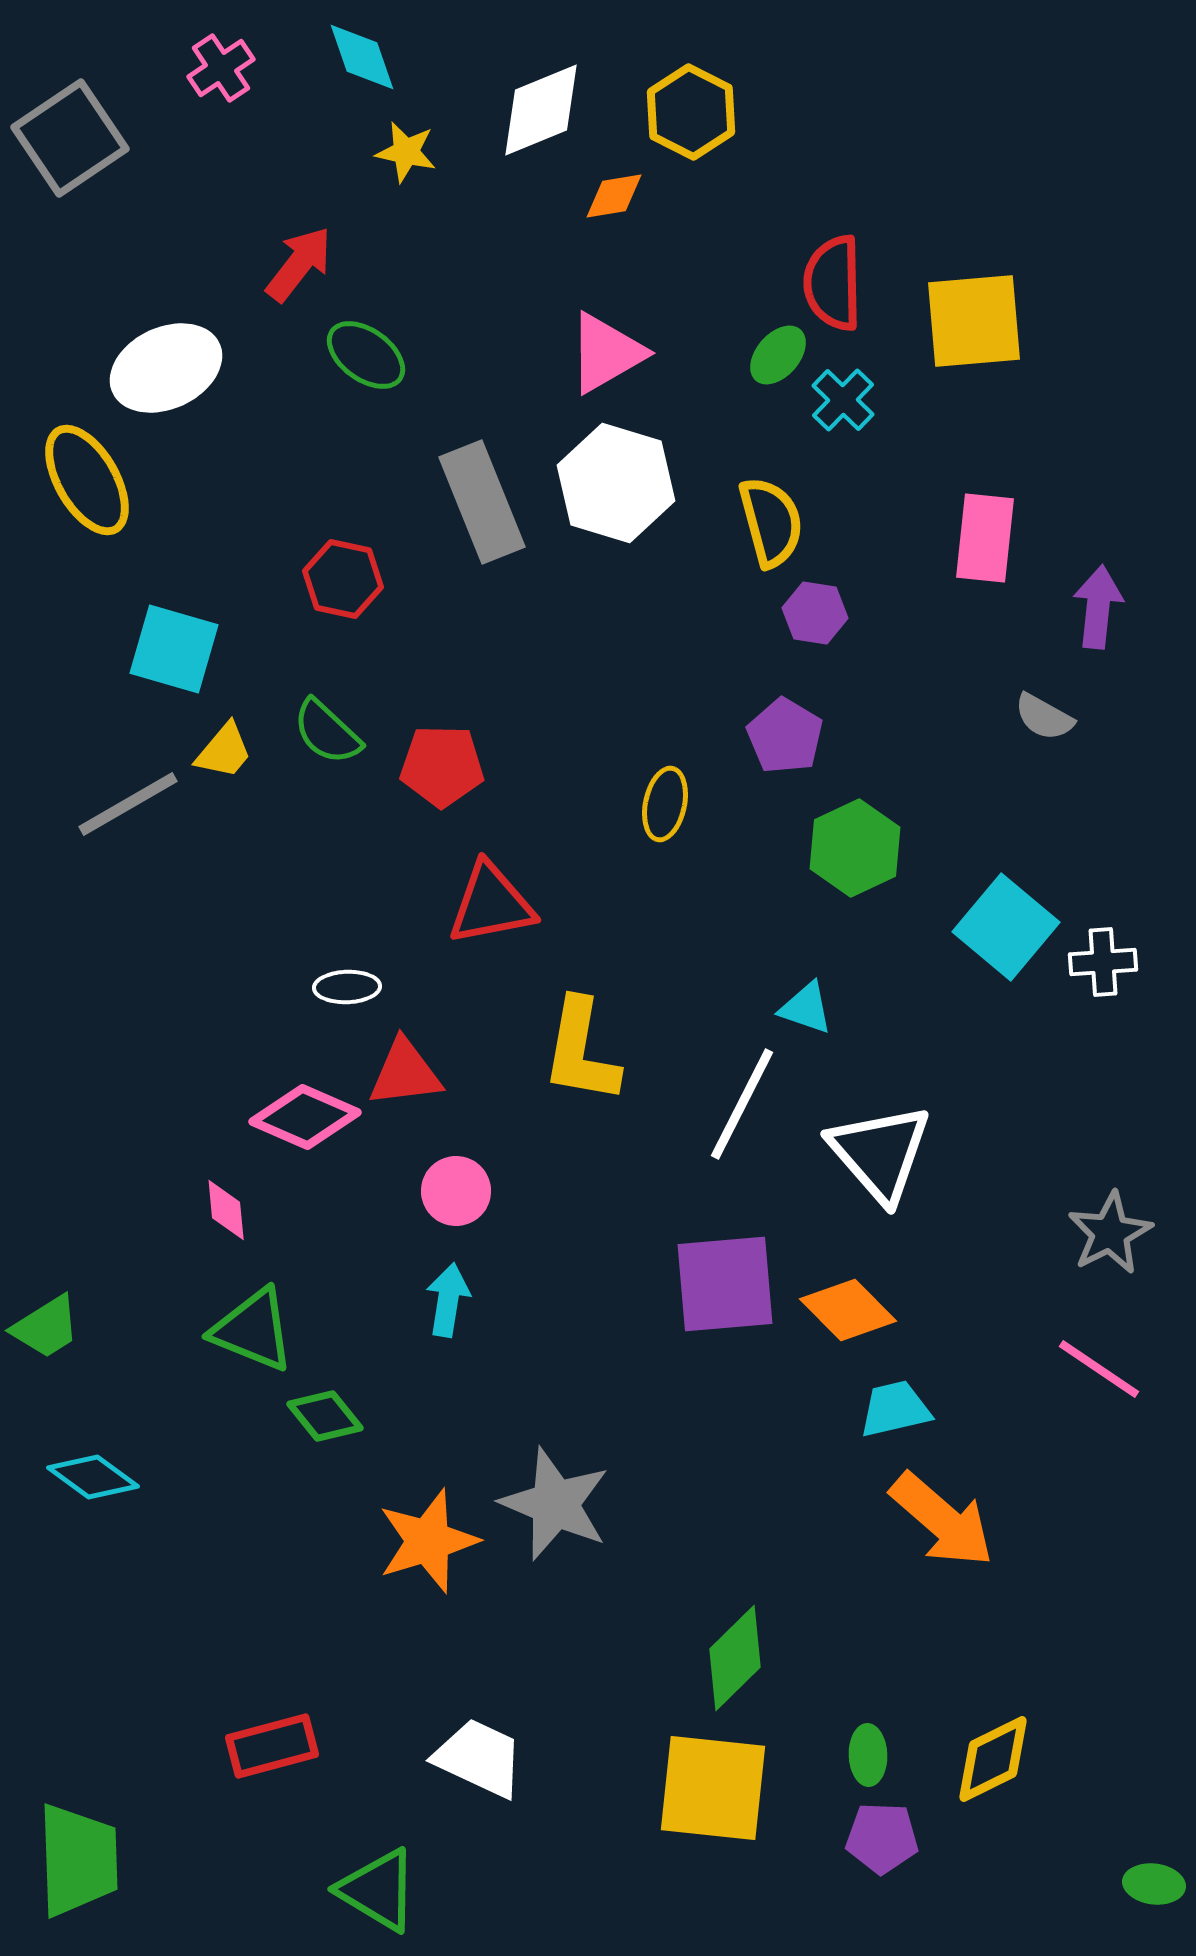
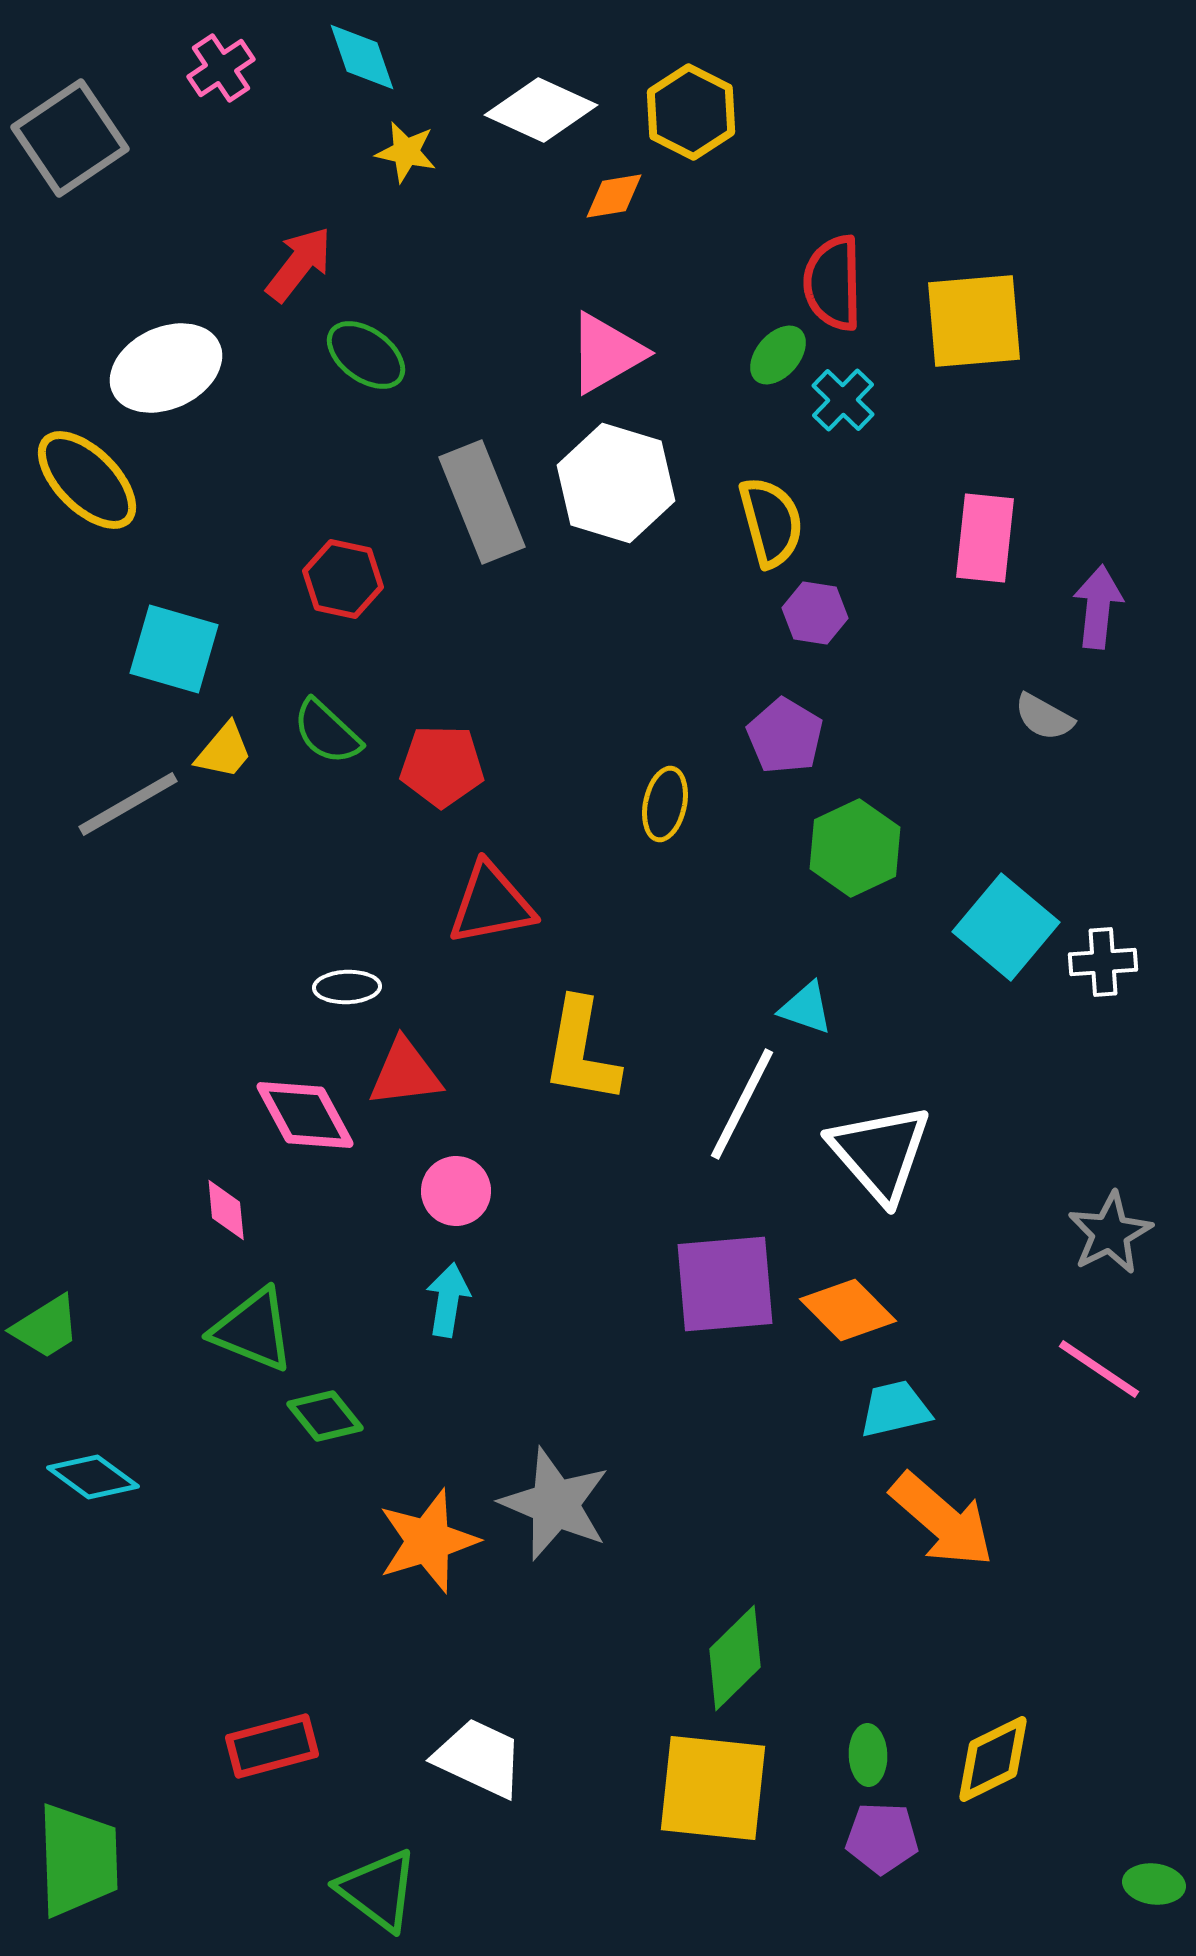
white diamond at (541, 110): rotated 47 degrees clockwise
yellow ellipse at (87, 480): rotated 15 degrees counterclockwise
pink diamond at (305, 1117): moved 2 px up; rotated 38 degrees clockwise
green triangle at (378, 1890): rotated 6 degrees clockwise
